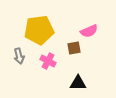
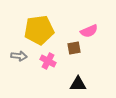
gray arrow: rotated 70 degrees counterclockwise
black triangle: moved 1 px down
